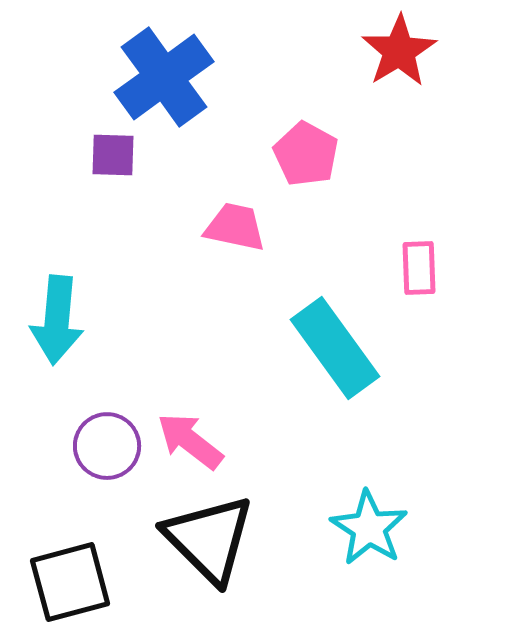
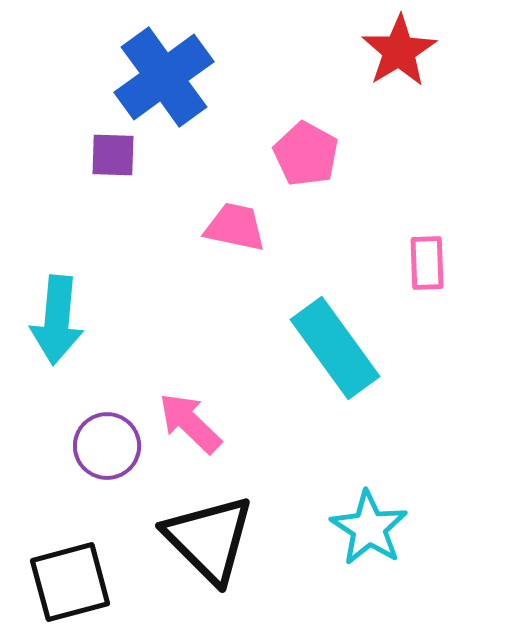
pink rectangle: moved 8 px right, 5 px up
pink arrow: moved 18 px up; rotated 6 degrees clockwise
